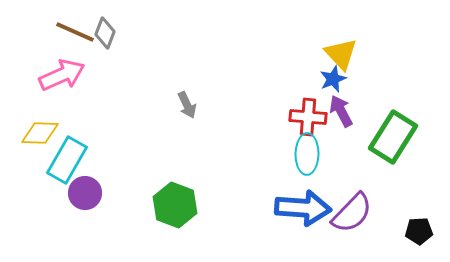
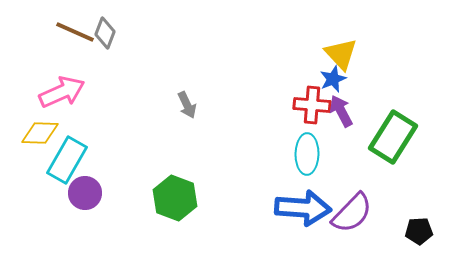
pink arrow: moved 17 px down
red cross: moved 4 px right, 12 px up
green hexagon: moved 7 px up
